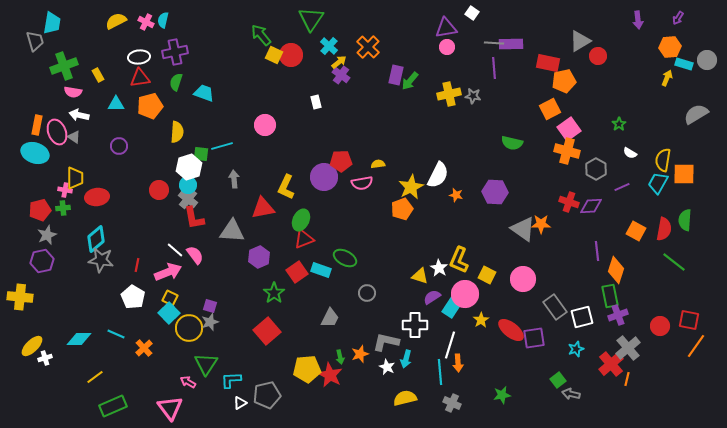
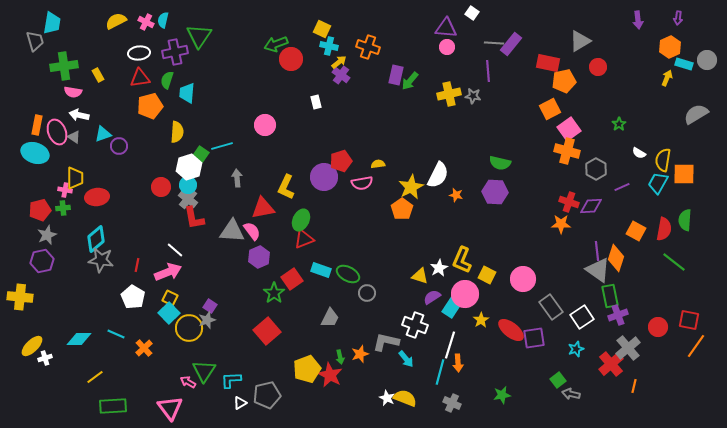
purple arrow at (678, 18): rotated 24 degrees counterclockwise
green triangle at (311, 19): moved 112 px left, 17 px down
purple triangle at (446, 28): rotated 15 degrees clockwise
green arrow at (261, 35): moved 15 px right, 9 px down; rotated 70 degrees counterclockwise
purple rectangle at (511, 44): rotated 50 degrees counterclockwise
cyan cross at (329, 46): rotated 30 degrees counterclockwise
orange cross at (368, 47): rotated 25 degrees counterclockwise
orange hexagon at (670, 47): rotated 20 degrees counterclockwise
yellow square at (274, 55): moved 48 px right, 26 px up
red circle at (291, 55): moved 4 px down
red circle at (598, 56): moved 11 px down
white ellipse at (139, 57): moved 4 px up
green cross at (64, 66): rotated 12 degrees clockwise
purple line at (494, 68): moved 6 px left, 3 px down
green semicircle at (176, 82): moved 9 px left, 2 px up
cyan trapezoid at (204, 93): moved 17 px left; rotated 105 degrees counterclockwise
cyan triangle at (116, 104): moved 13 px left, 30 px down; rotated 18 degrees counterclockwise
green semicircle at (512, 143): moved 12 px left, 20 px down
white semicircle at (630, 153): moved 9 px right
green square at (201, 154): rotated 28 degrees clockwise
red pentagon at (341, 161): rotated 15 degrees counterclockwise
gray arrow at (234, 179): moved 3 px right, 1 px up
red circle at (159, 190): moved 2 px right, 3 px up
orange pentagon at (402, 209): rotated 15 degrees counterclockwise
orange star at (541, 224): moved 20 px right
gray triangle at (523, 229): moved 75 px right, 41 px down
pink semicircle at (195, 255): moved 57 px right, 24 px up
green ellipse at (345, 258): moved 3 px right, 16 px down
yellow L-shape at (459, 260): moved 3 px right
white star at (439, 268): rotated 12 degrees clockwise
orange diamond at (616, 270): moved 12 px up
red square at (297, 272): moved 5 px left, 7 px down
purple square at (210, 306): rotated 16 degrees clockwise
gray rectangle at (555, 307): moved 4 px left
white square at (582, 317): rotated 20 degrees counterclockwise
gray star at (210, 322): moved 3 px left, 2 px up
white cross at (415, 325): rotated 20 degrees clockwise
red circle at (660, 326): moved 2 px left, 1 px down
cyan arrow at (406, 359): rotated 54 degrees counterclockwise
green triangle at (206, 364): moved 2 px left, 7 px down
white star at (387, 367): moved 31 px down
yellow pentagon at (307, 369): rotated 16 degrees counterclockwise
cyan line at (440, 372): rotated 20 degrees clockwise
orange line at (627, 379): moved 7 px right, 7 px down
yellow semicircle at (405, 398): rotated 35 degrees clockwise
green rectangle at (113, 406): rotated 20 degrees clockwise
